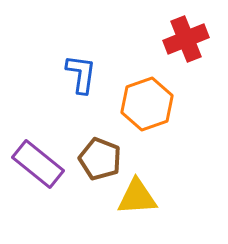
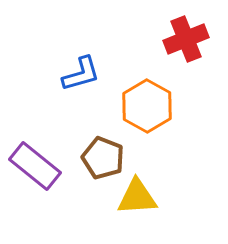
blue L-shape: rotated 66 degrees clockwise
orange hexagon: moved 2 px down; rotated 12 degrees counterclockwise
brown pentagon: moved 3 px right, 1 px up
purple rectangle: moved 3 px left, 2 px down
